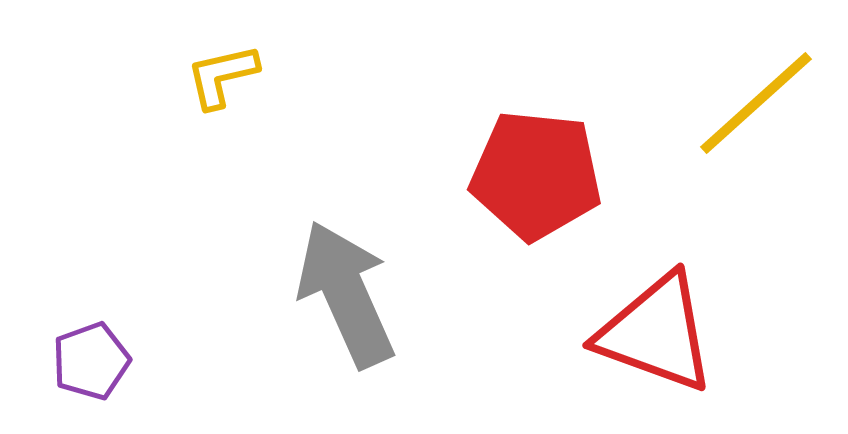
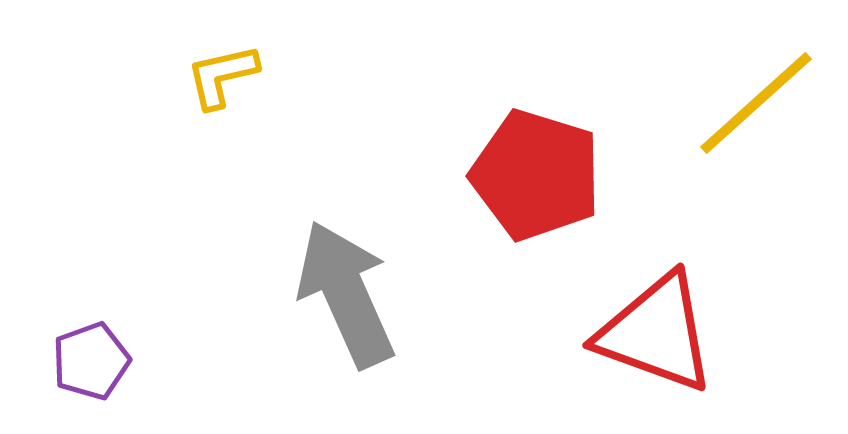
red pentagon: rotated 11 degrees clockwise
